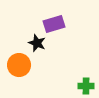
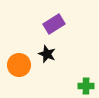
purple rectangle: rotated 15 degrees counterclockwise
black star: moved 10 px right, 11 px down
